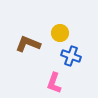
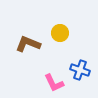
blue cross: moved 9 px right, 14 px down
pink L-shape: rotated 45 degrees counterclockwise
